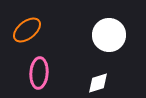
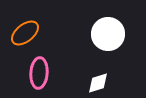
orange ellipse: moved 2 px left, 3 px down
white circle: moved 1 px left, 1 px up
